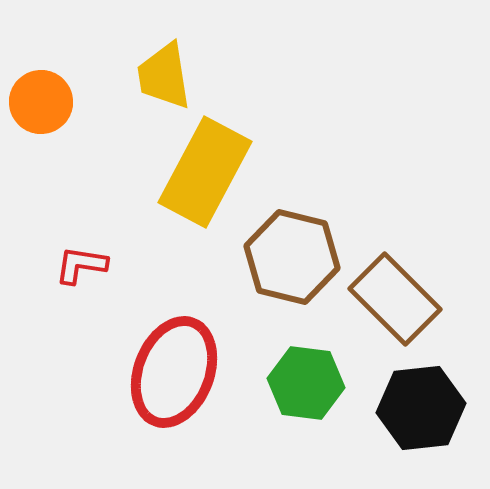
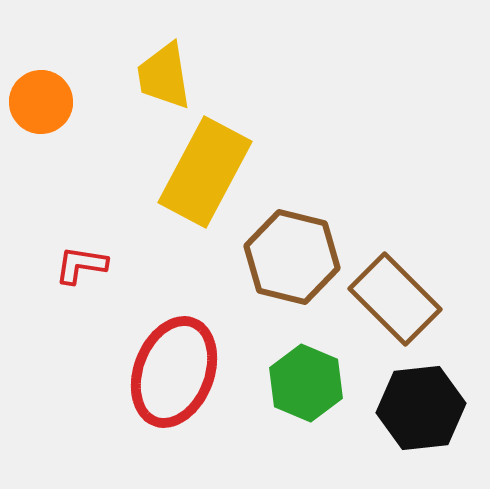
green hexagon: rotated 16 degrees clockwise
